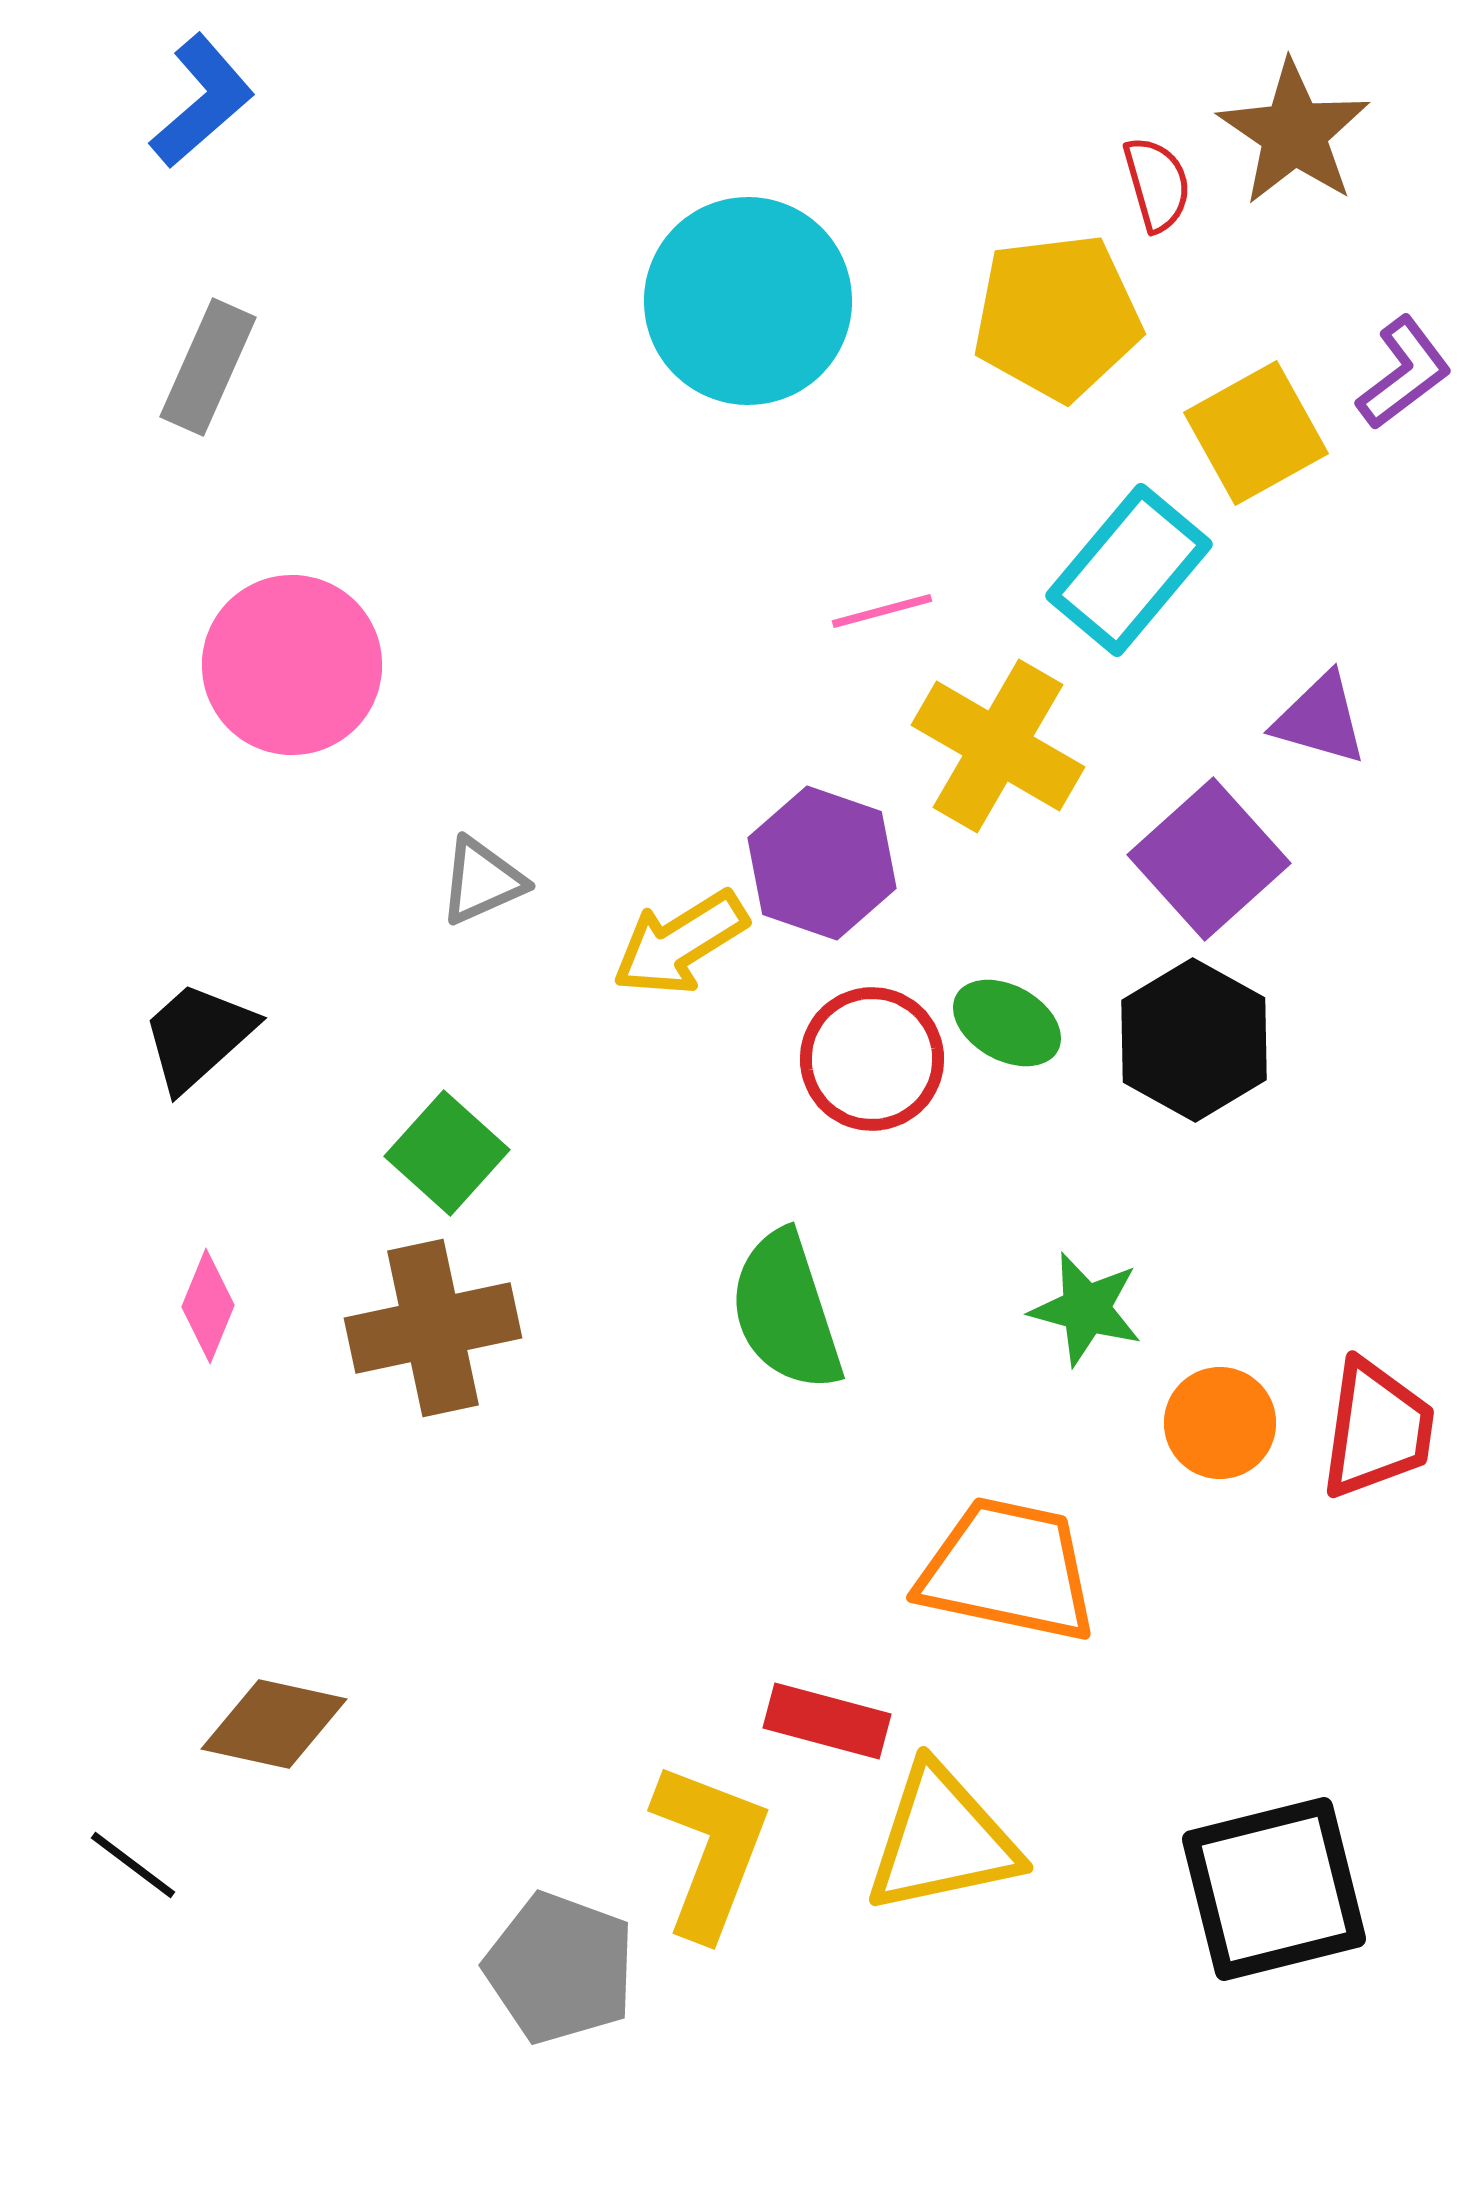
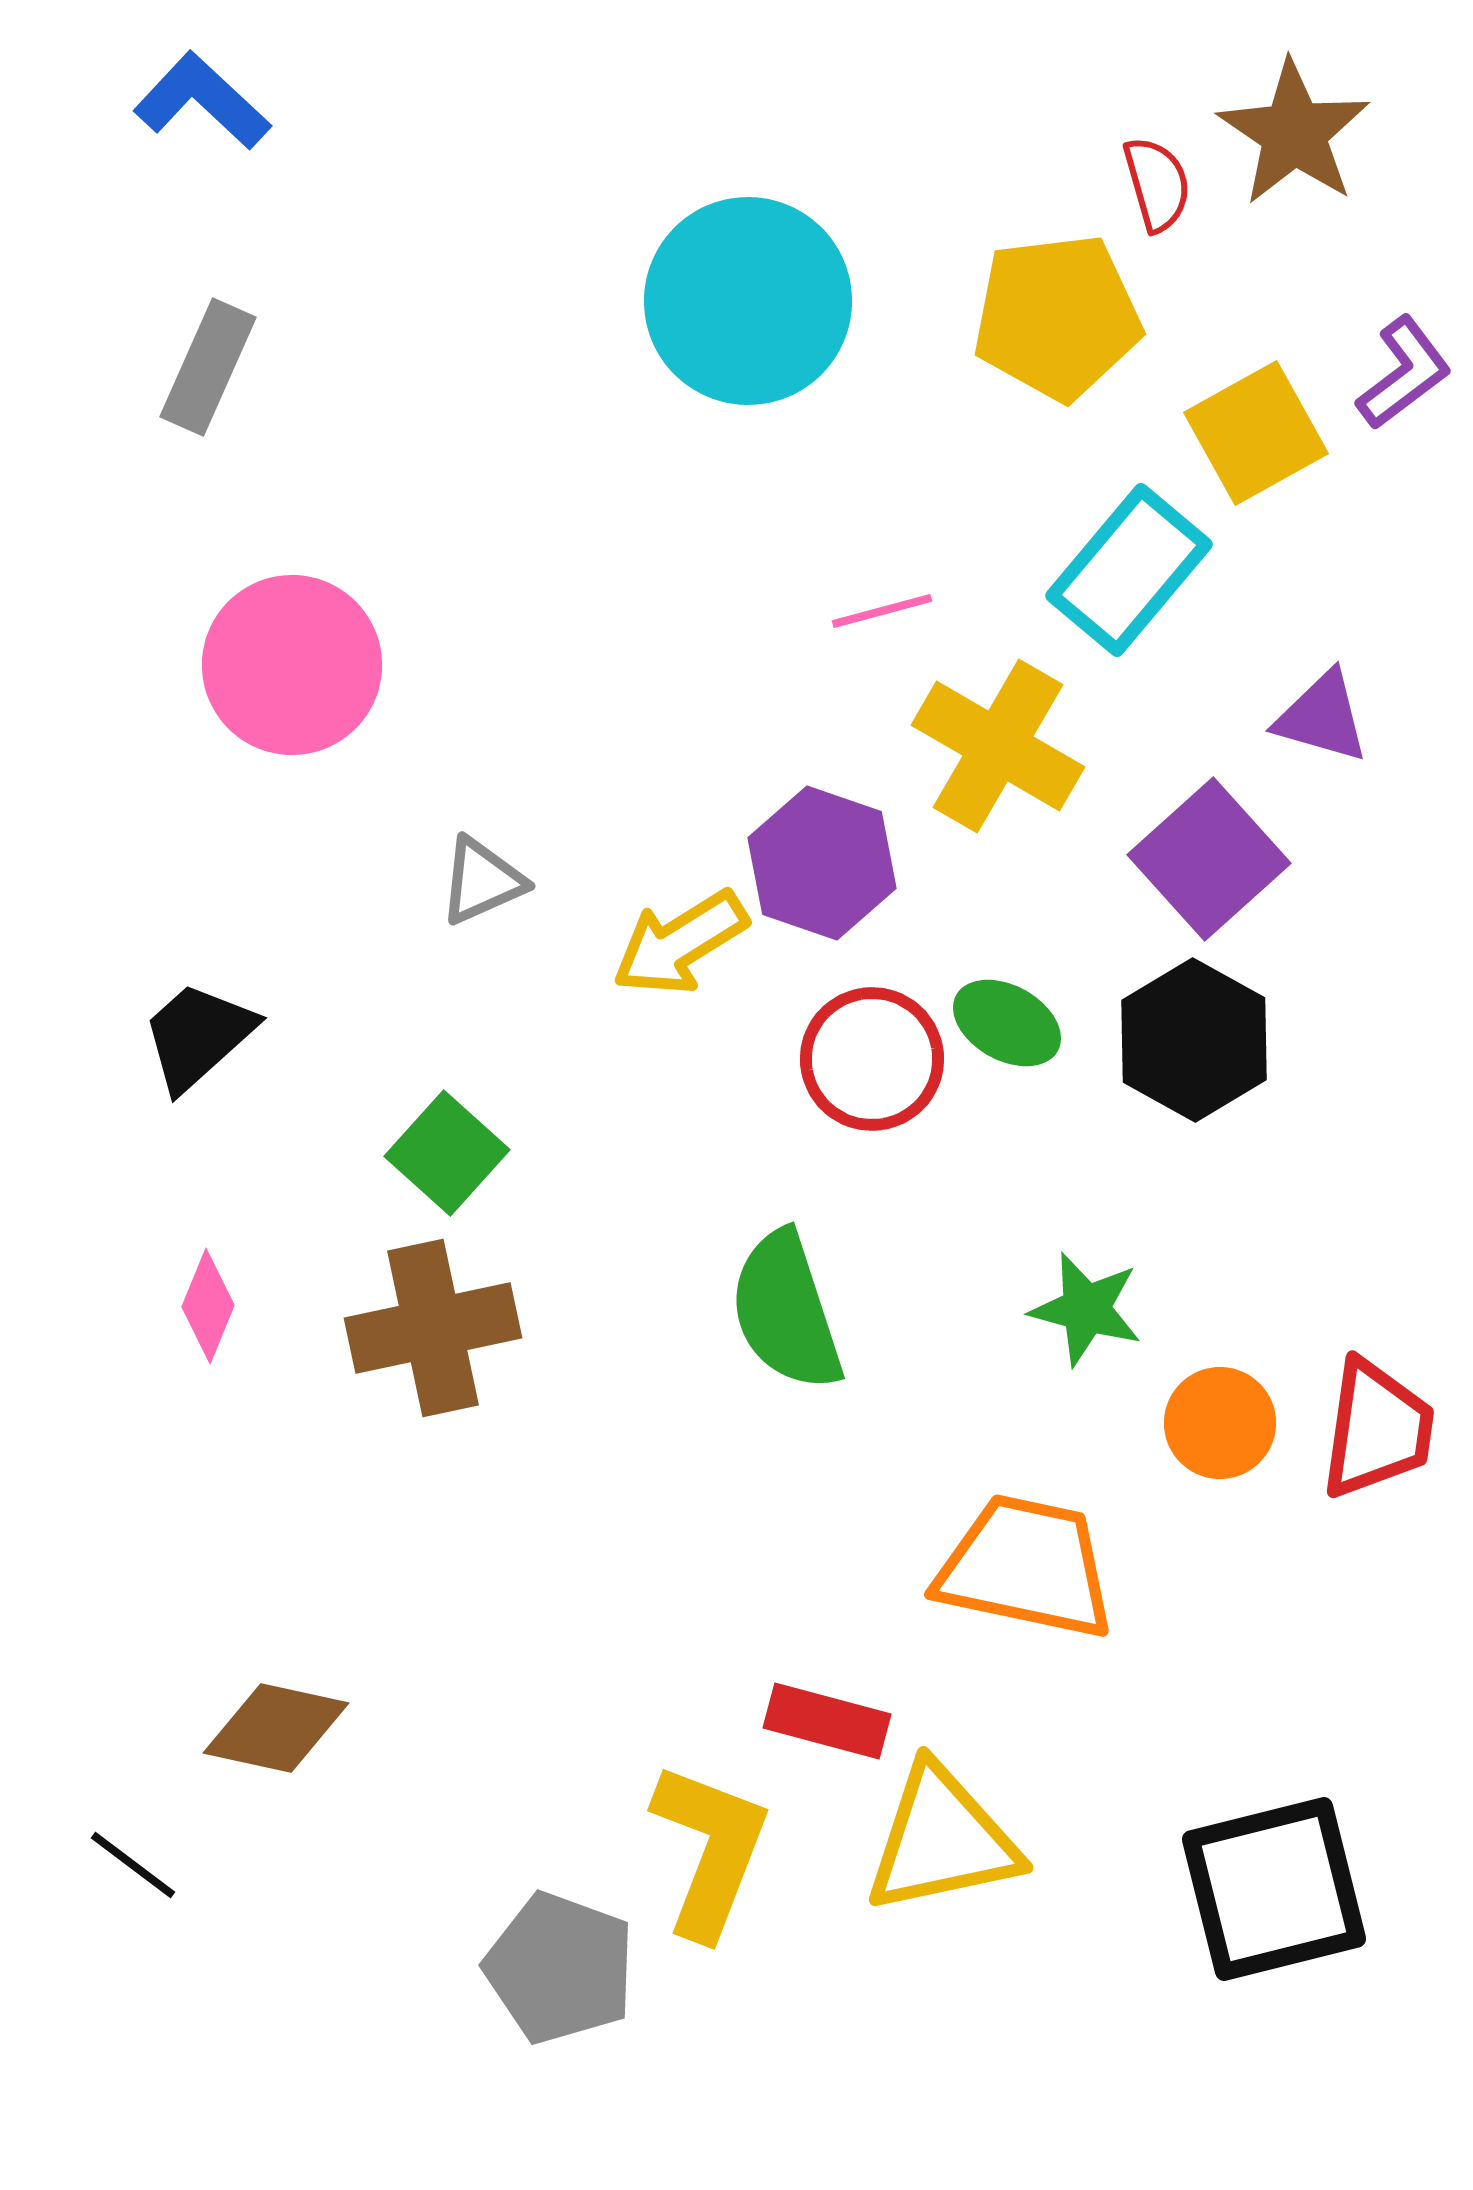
blue L-shape: rotated 96 degrees counterclockwise
purple triangle: moved 2 px right, 2 px up
orange trapezoid: moved 18 px right, 3 px up
brown diamond: moved 2 px right, 4 px down
